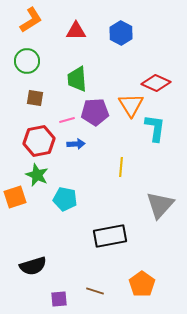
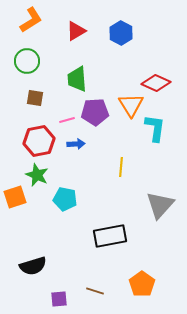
red triangle: rotated 30 degrees counterclockwise
